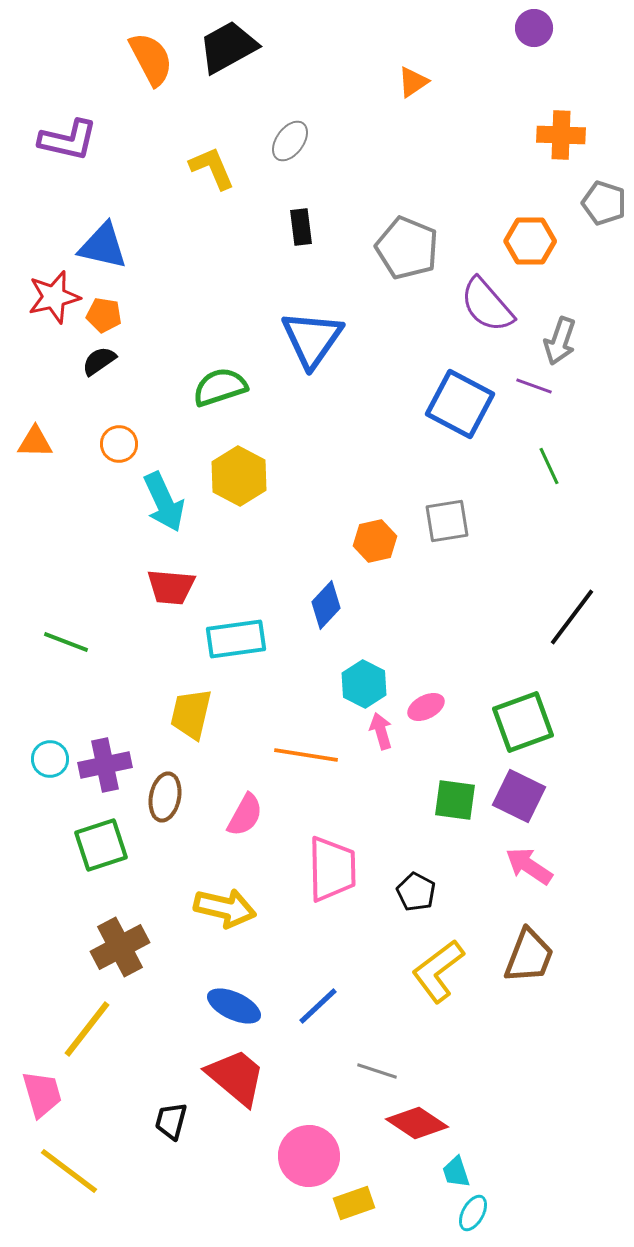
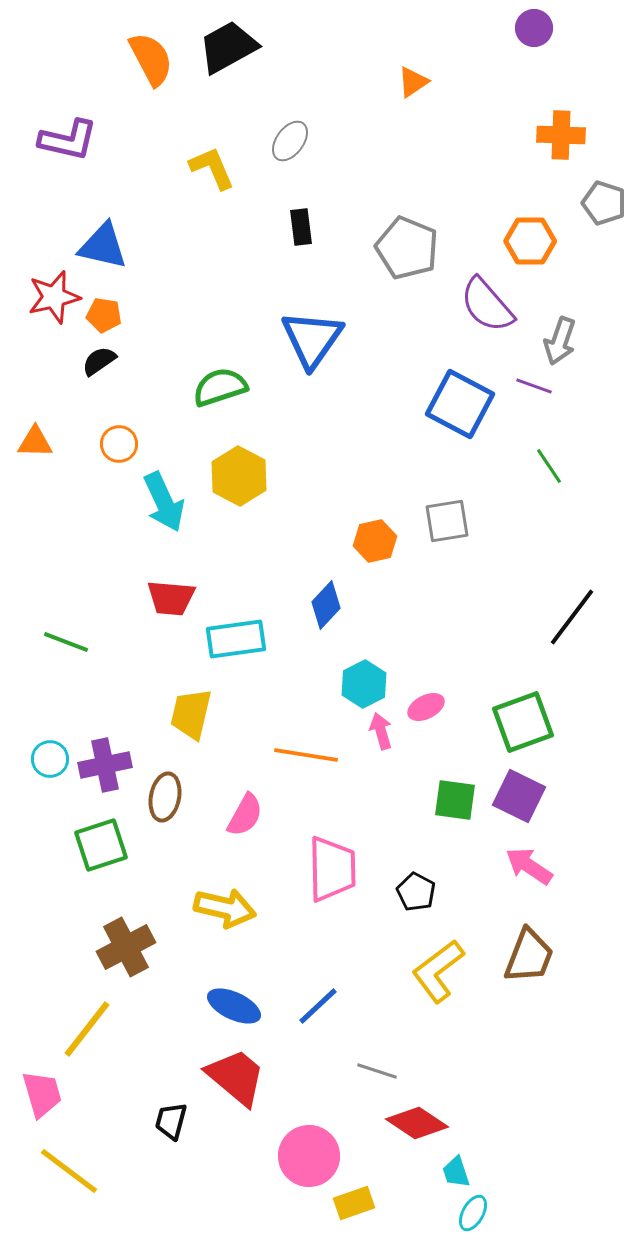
green line at (549, 466): rotated 9 degrees counterclockwise
red trapezoid at (171, 587): moved 11 px down
cyan hexagon at (364, 684): rotated 6 degrees clockwise
brown cross at (120, 947): moved 6 px right
